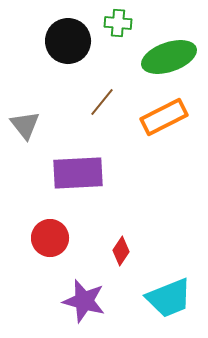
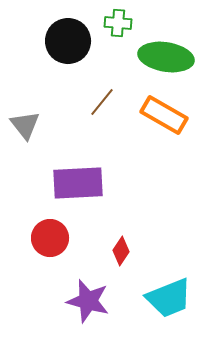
green ellipse: moved 3 px left; rotated 28 degrees clockwise
orange rectangle: moved 2 px up; rotated 57 degrees clockwise
purple rectangle: moved 10 px down
purple star: moved 4 px right
